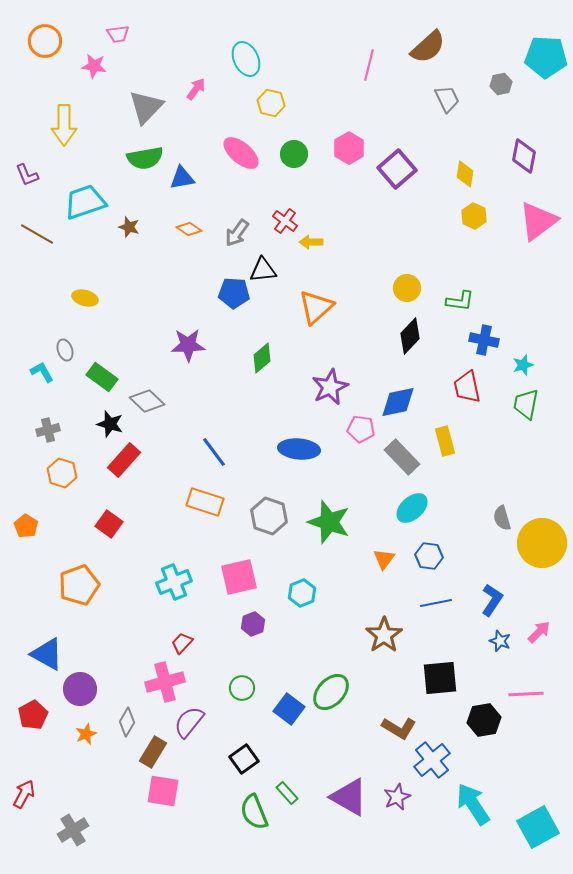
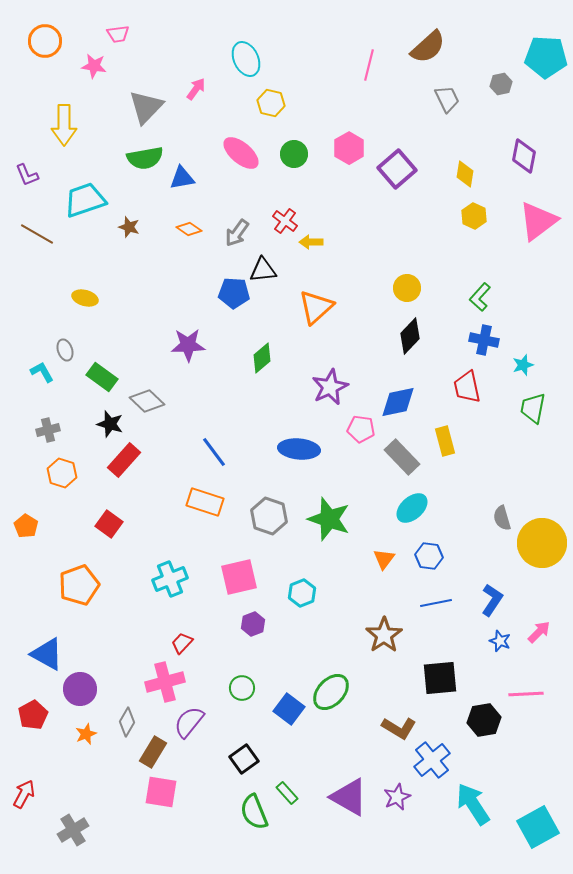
cyan trapezoid at (85, 202): moved 2 px up
green L-shape at (460, 301): moved 20 px right, 4 px up; rotated 124 degrees clockwise
green trapezoid at (526, 404): moved 7 px right, 4 px down
green star at (329, 522): moved 3 px up
cyan cross at (174, 582): moved 4 px left, 3 px up
pink square at (163, 791): moved 2 px left, 1 px down
